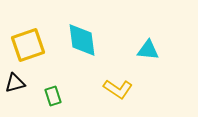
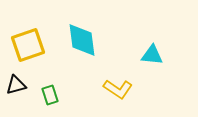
cyan triangle: moved 4 px right, 5 px down
black triangle: moved 1 px right, 2 px down
green rectangle: moved 3 px left, 1 px up
